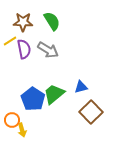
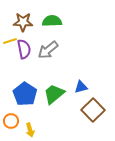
green semicircle: rotated 60 degrees counterclockwise
yellow line: rotated 16 degrees clockwise
gray arrow: rotated 110 degrees clockwise
blue pentagon: moved 8 px left, 5 px up
brown square: moved 2 px right, 2 px up
orange circle: moved 1 px left, 1 px down
yellow arrow: moved 8 px right
